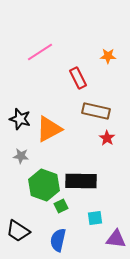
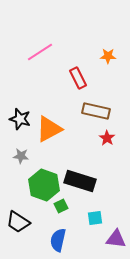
black rectangle: moved 1 px left; rotated 16 degrees clockwise
black trapezoid: moved 9 px up
